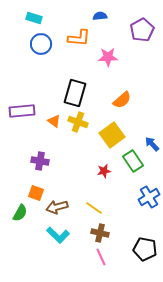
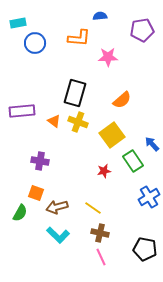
cyan rectangle: moved 16 px left, 5 px down; rotated 28 degrees counterclockwise
purple pentagon: rotated 20 degrees clockwise
blue circle: moved 6 px left, 1 px up
yellow line: moved 1 px left
